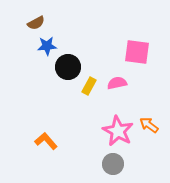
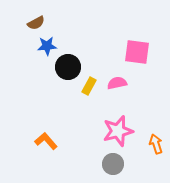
orange arrow: moved 7 px right, 19 px down; rotated 36 degrees clockwise
pink star: rotated 28 degrees clockwise
